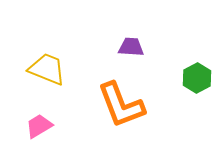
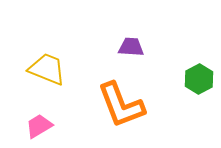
green hexagon: moved 2 px right, 1 px down
